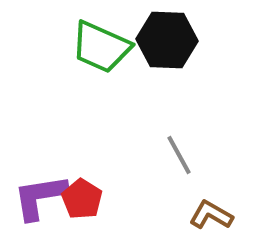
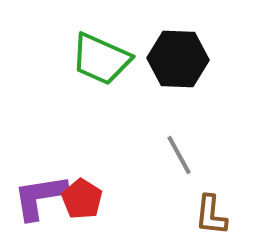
black hexagon: moved 11 px right, 19 px down
green trapezoid: moved 12 px down
brown L-shape: rotated 114 degrees counterclockwise
